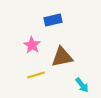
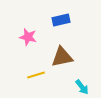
blue rectangle: moved 8 px right
pink star: moved 4 px left, 8 px up; rotated 18 degrees counterclockwise
cyan arrow: moved 2 px down
